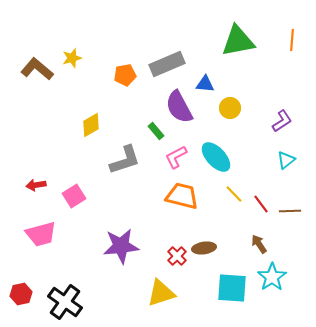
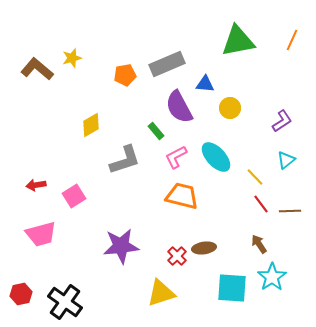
orange line: rotated 20 degrees clockwise
yellow line: moved 21 px right, 17 px up
